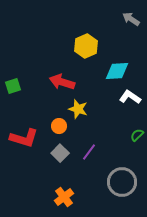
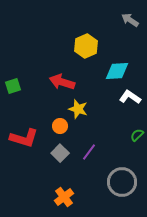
gray arrow: moved 1 px left, 1 px down
orange circle: moved 1 px right
